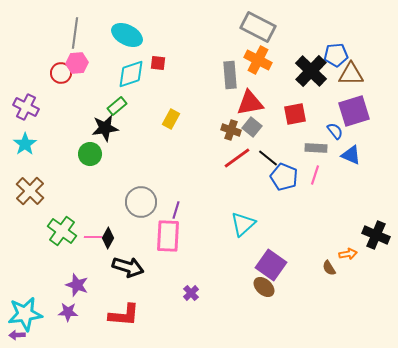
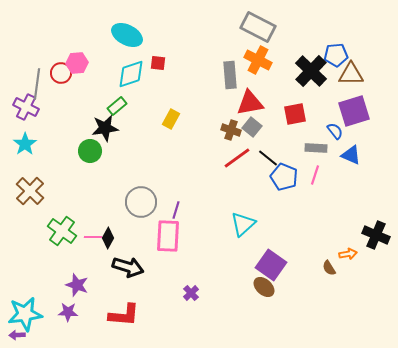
gray line at (75, 33): moved 38 px left, 51 px down
green circle at (90, 154): moved 3 px up
